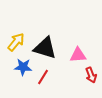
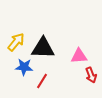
black triangle: moved 2 px left; rotated 15 degrees counterclockwise
pink triangle: moved 1 px right, 1 px down
blue star: moved 1 px right
red line: moved 1 px left, 4 px down
